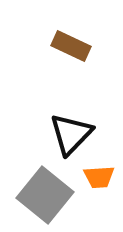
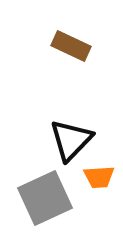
black triangle: moved 6 px down
gray square: moved 3 px down; rotated 26 degrees clockwise
